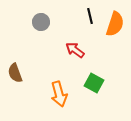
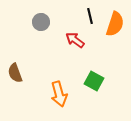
red arrow: moved 10 px up
green square: moved 2 px up
